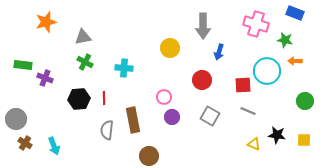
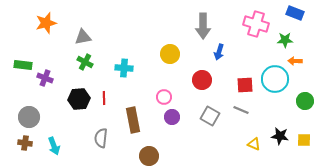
orange star: moved 1 px down
green star: rotated 14 degrees counterclockwise
yellow circle: moved 6 px down
cyan circle: moved 8 px right, 8 px down
red square: moved 2 px right
gray line: moved 7 px left, 1 px up
gray circle: moved 13 px right, 2 px up
gray semicircle: moved 6 px left, 8 px down
black star: moved 3 px right, 1 px down
brown cross: rotated 24 degrees counterclockwise
